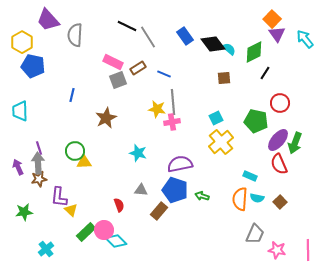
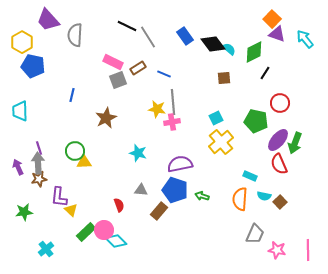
purple triangle at (277, 34): rotated 36 degrees counterclockwise
cyan semicircle at (257, 198): moved 7 px right, 2 px up
